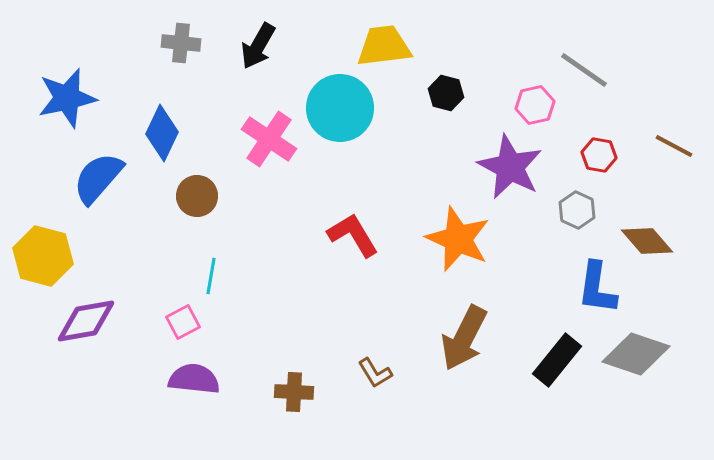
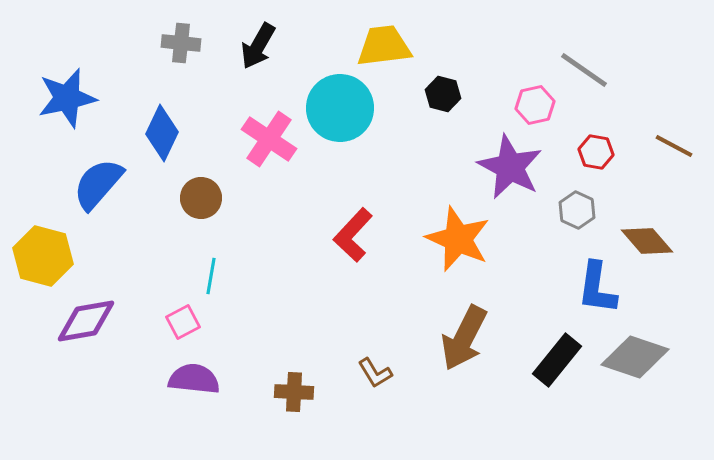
black hexagon: moved 3 px left, 1 px down
red hexagon: moved 3 px left, 3 px up
blue semicircle: moved 6 px down
brown circle: moved 4 px right, 2 px down
red L-shape: rotated 106 degrees counterclockwise
gray diamond: moved 1 px left, 3 px down
